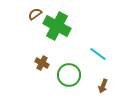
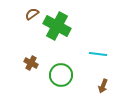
brown semicircle: moved 3 px left
cyan line: rotated 30 degrees counterclockwise
brown cross: moved 11 px left
green circle: moved 8 px left
